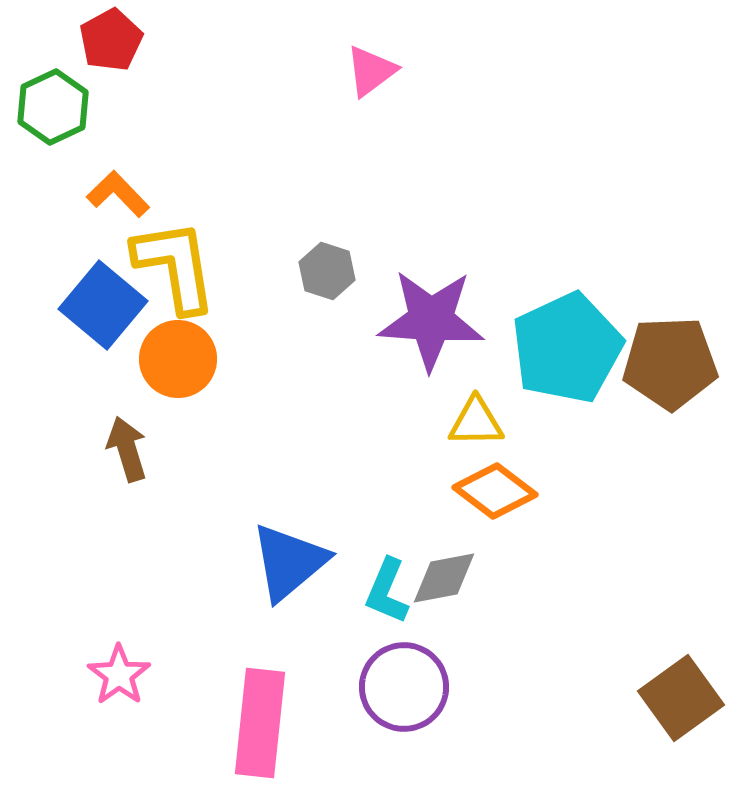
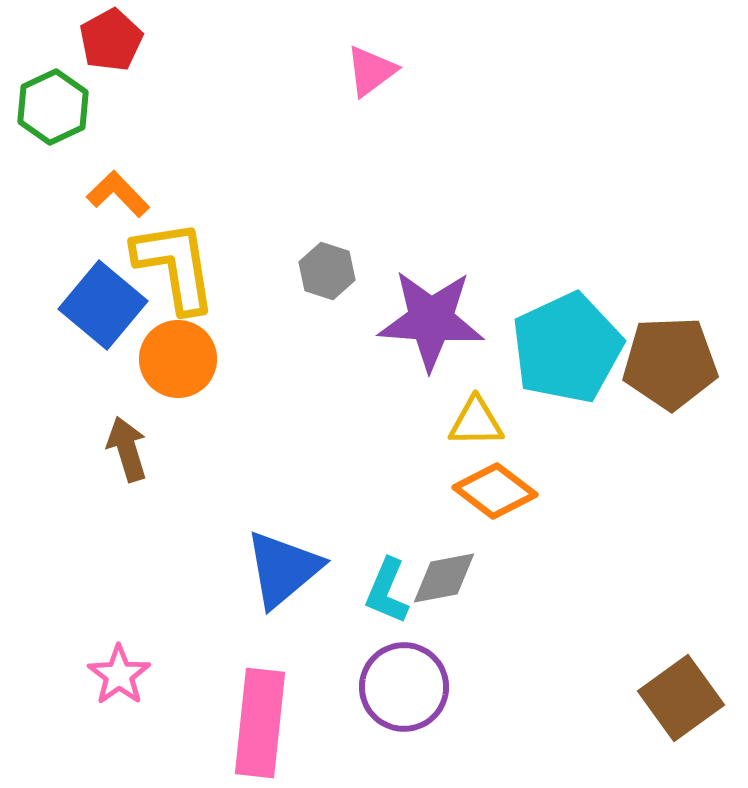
blue triangle: moved 6 px left, 7 px down
